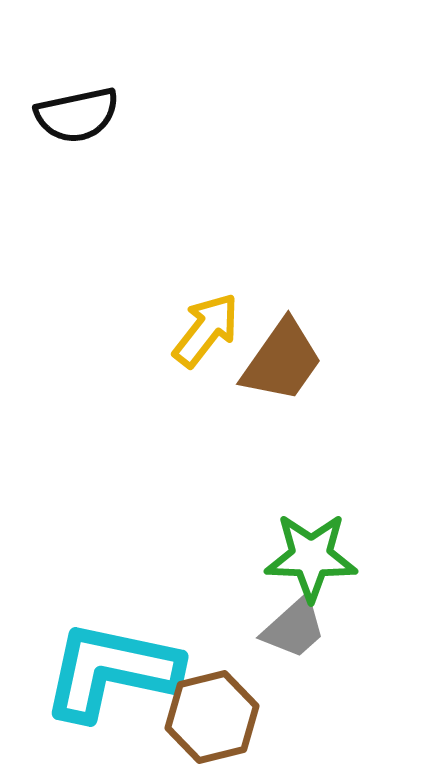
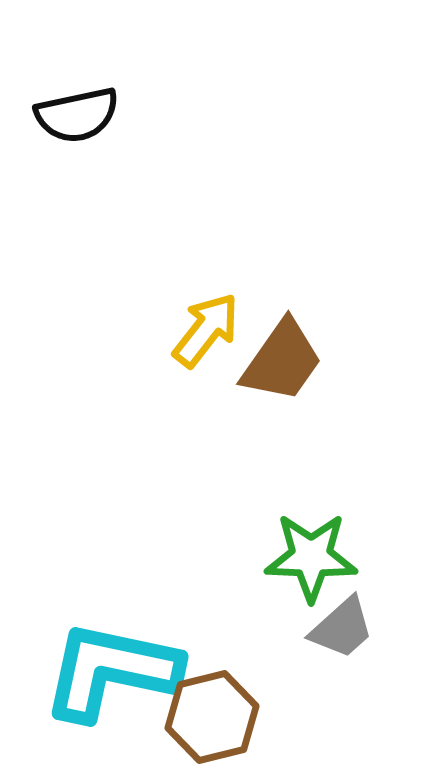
gray trapezoid: moved 48 px right
